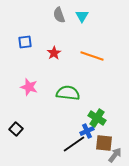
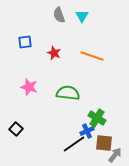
red star: rotated 16 degrees counterclockwise
